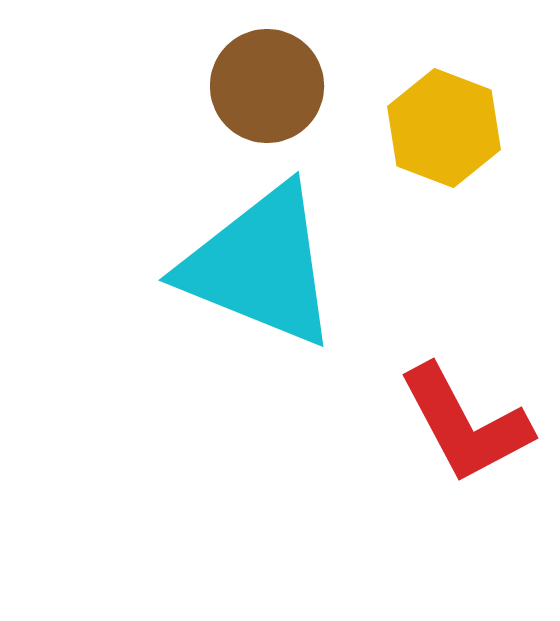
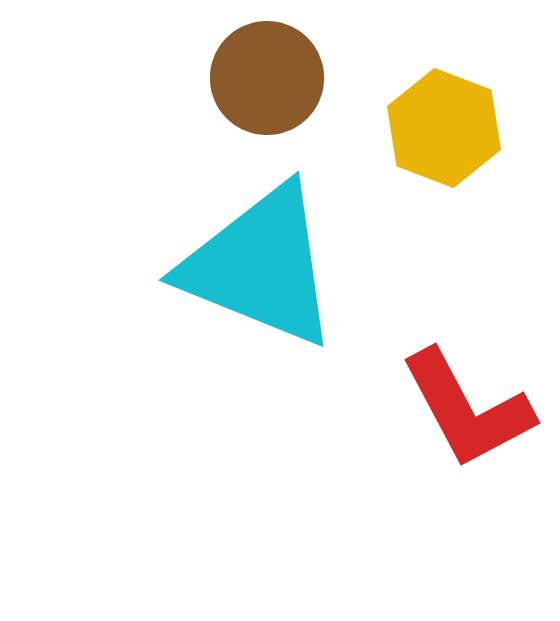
brown circle: moved 8 px up
red L-shape: moved 2 px right, 15 px up
